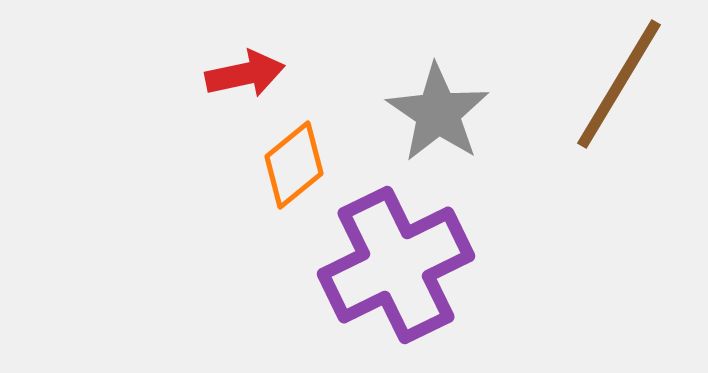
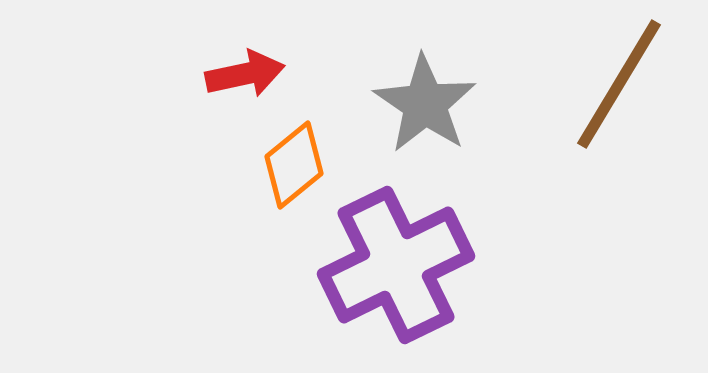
gray star: moved 13 px left, 9 px up
